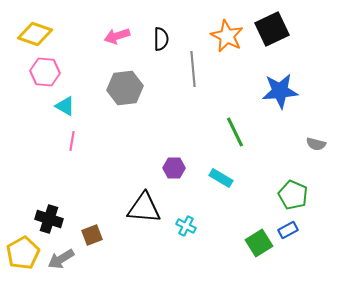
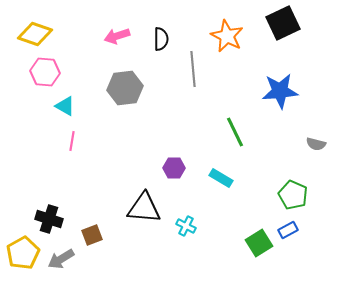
black square: moved 11 px right, 6 px up
